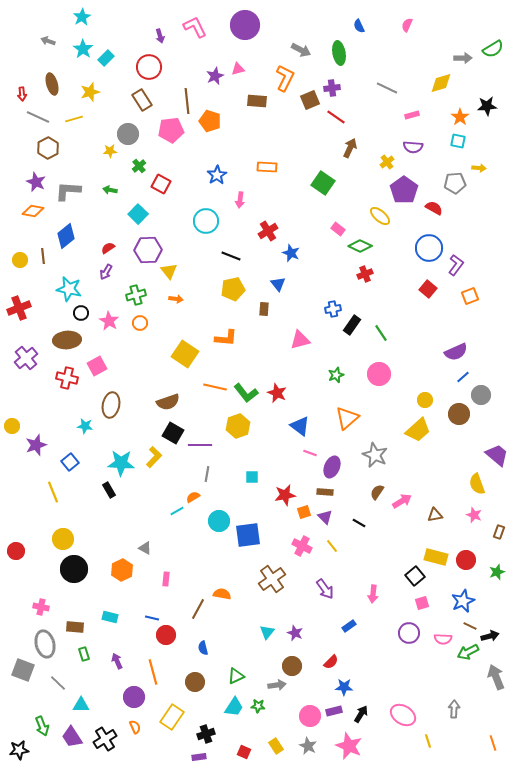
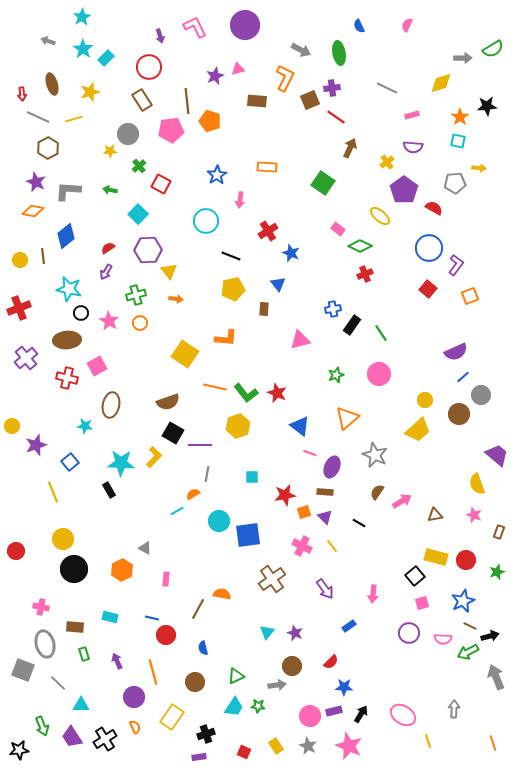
orange semicircle at (193, 497): moved 3 px up
